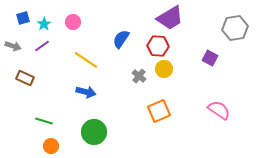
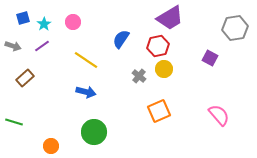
red hexagon: rotated 15 degrees counterclockwise
brown rectangle: rotated 66 degrees counterclockwise
pink semicircle: moved 5 px down; rotated 15 degrees clockwise
green line: moved 30 px left, 1 px down
